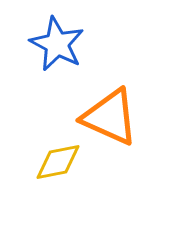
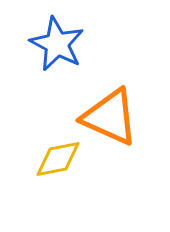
yellow diamond: moved 3 px up
